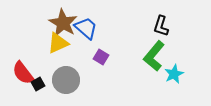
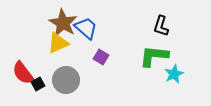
green L-shape: rotated 56 degrees clockwise
